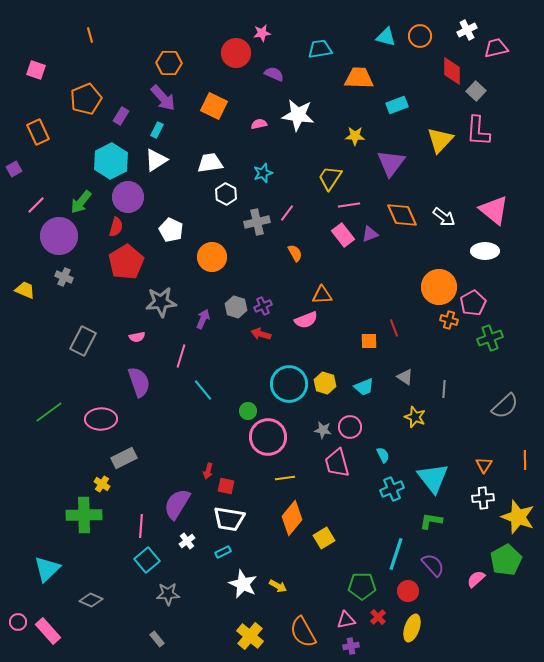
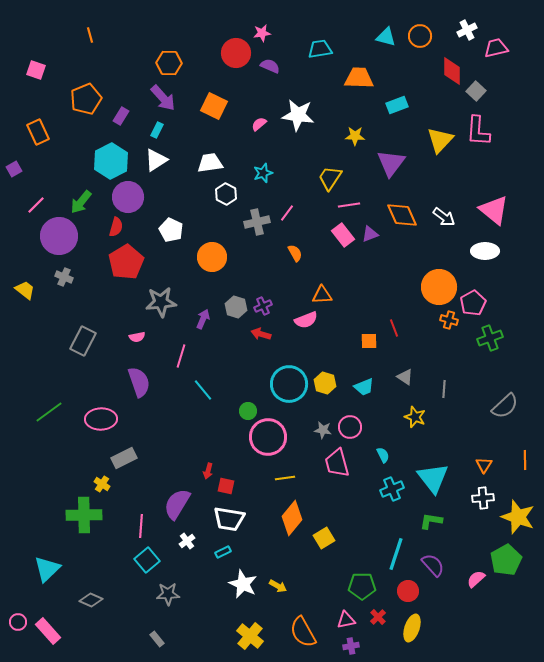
purple semicircle at (274, 74): moved 4 px left, 8 px up
pink semicircle at (259, 124): rotated 28 degrees counterclockwise
yellow trapezoid at (25, 290): rotated 15 degrees clockwise
